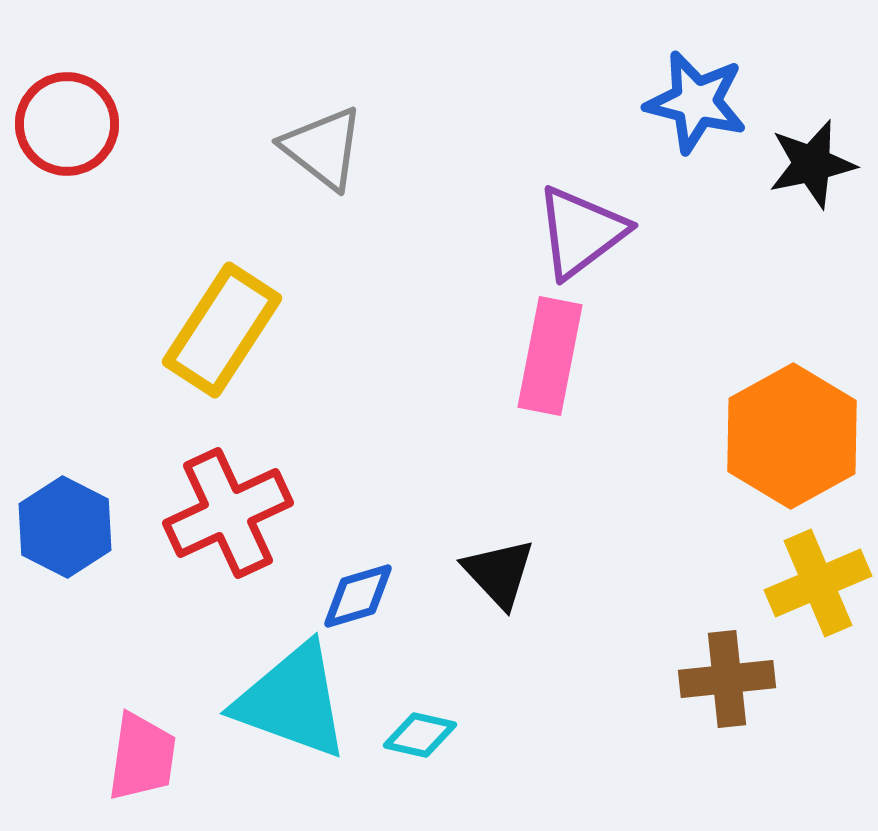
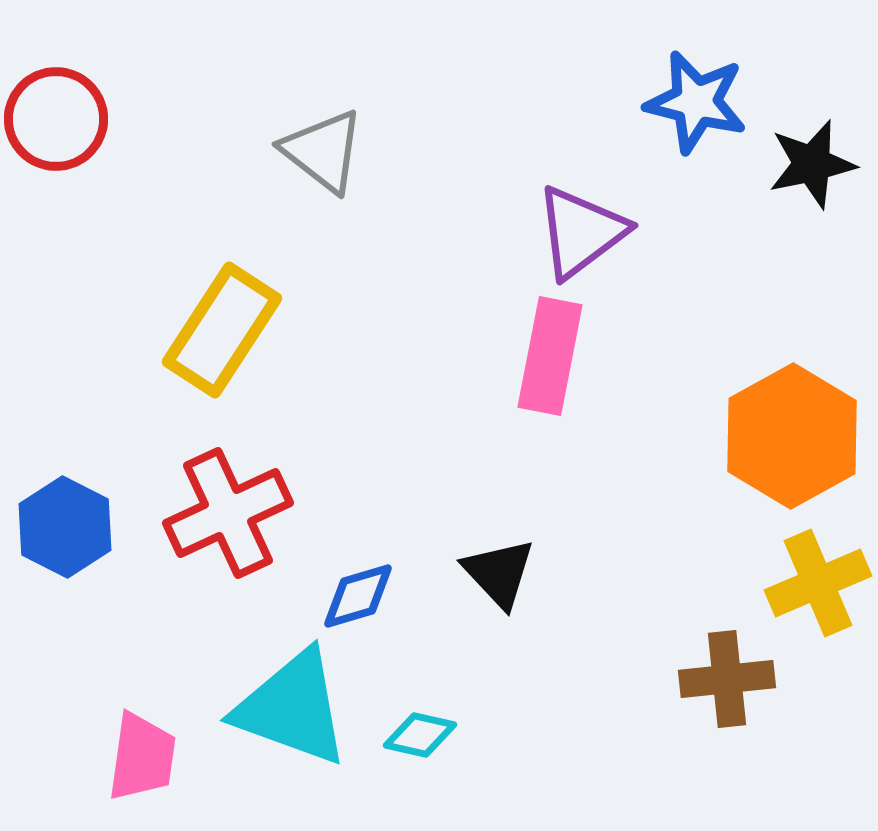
red circle: moved 11 px left, 5 px up
gray triangle: moved 3 px down
cyan triangle: moved 7 px down
